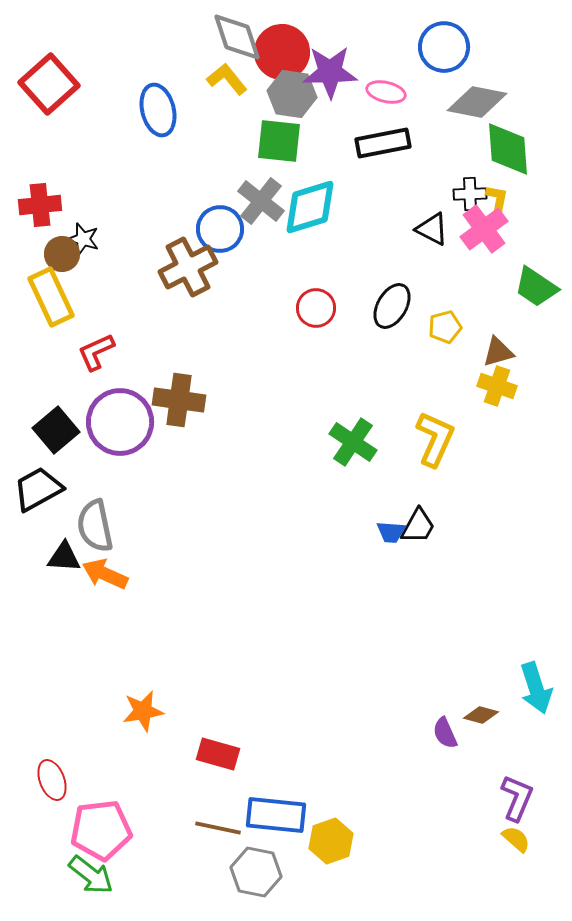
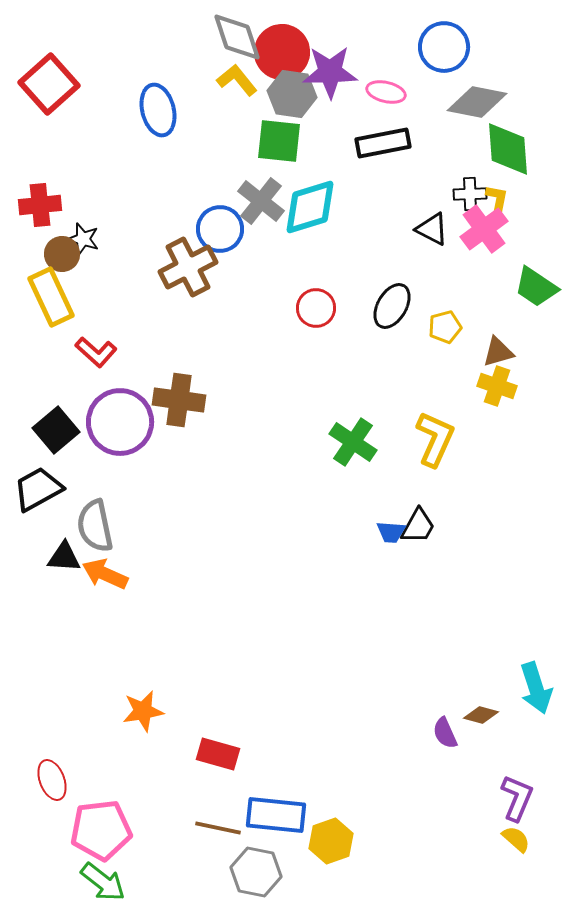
yellow L-shape at (227, 79): moved 10 px right, 1 px down
red L-shape at (96, 352): rotated 114 degrees counterclockwise
green arrow at (91, 875): moved 12 px right, 7 px down
